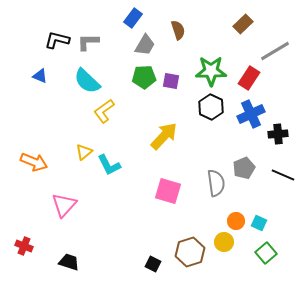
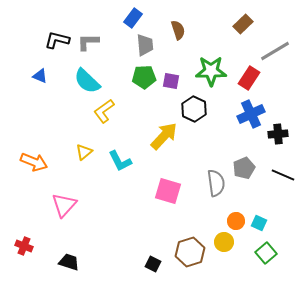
gray trapezoid: rotated 35 degrees counterclockwise
black hexagon: moved 17 px left, 2 px down
cyan L-shape: moved 11 px right, 4 px up
